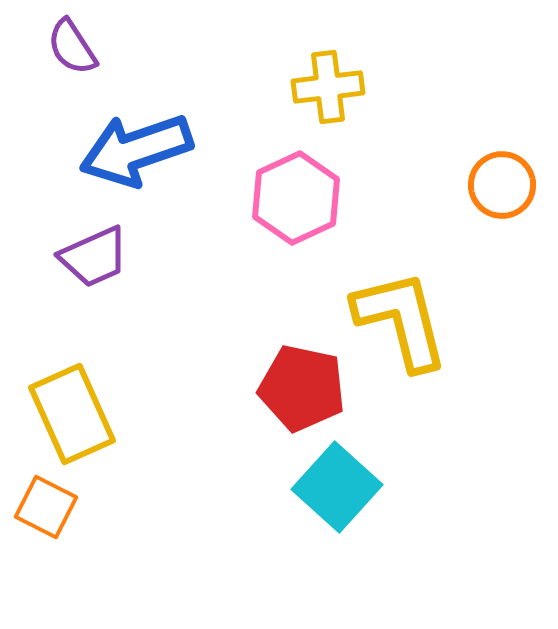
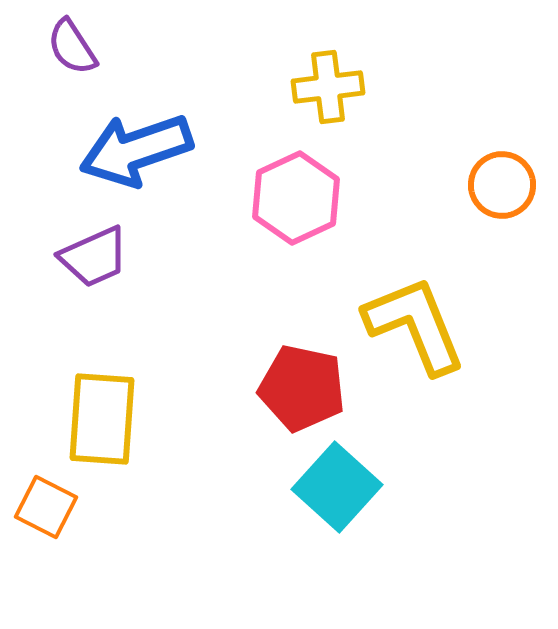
yellow L-shape: moved 14 px right, 5 px down; rotated 8 degrees counterclockwise
yellow rectangle: moved 30 px right, 5 px down; rotated 28 degrees clockwise
